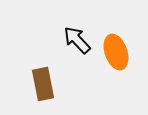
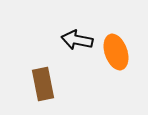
black arrow: rotated 36 degrees counterclockwise
